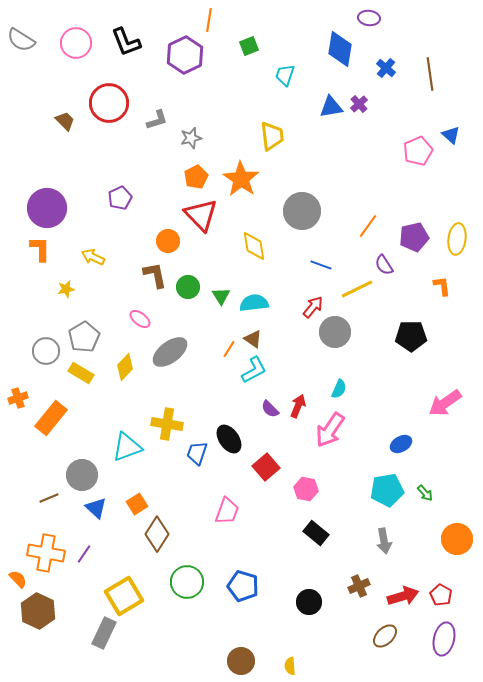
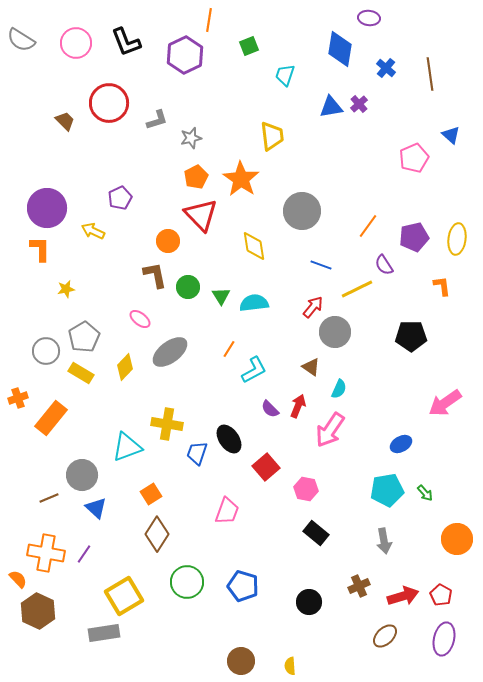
pink pentagon at (418, 151): moved 4 px left, 7 px down
yellow arrow at (93, 257): moved 26 px up
brown triangle at (253, 339): moved 58 px right, 28 px down
orange square at (137, 504): moved 14 px right, 10 px up
gray rectangle at (104, 633): rotated 56 degrees clockwise
